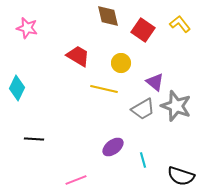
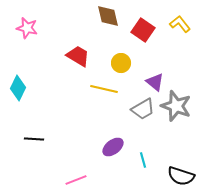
cyan diamond: moved 1 px right
